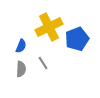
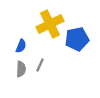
yellow cross: moved 1 px right, 3 px up
blue pentagon: rotated 10 degrees clockwise
gray line: moved 3 px left, 2 px down; rotated 56 degrees clockwise
